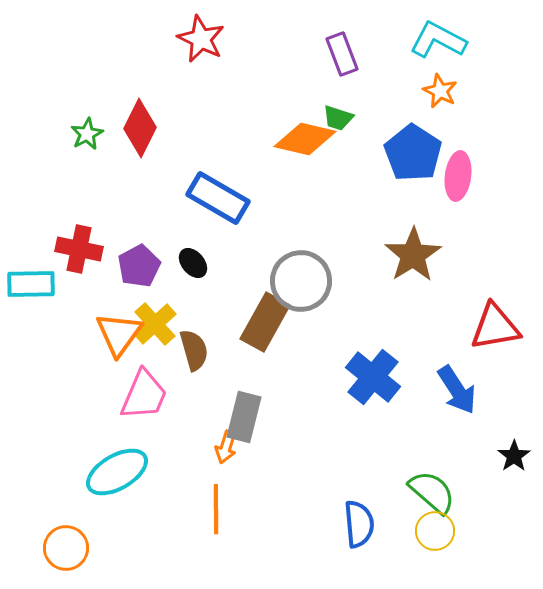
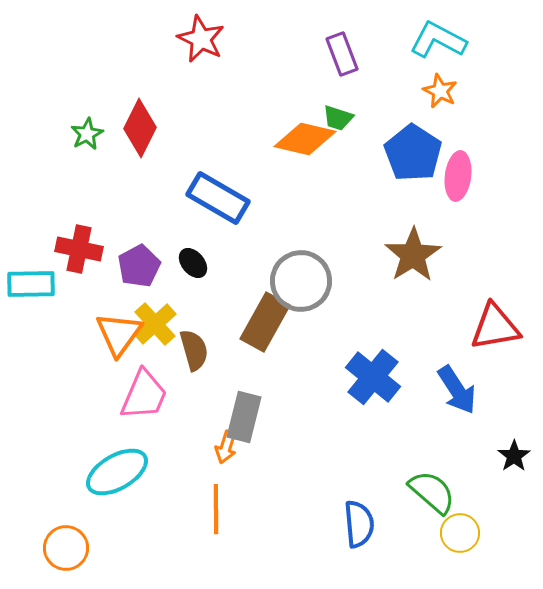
yellow circle: moved 25 px right, 2 px down
